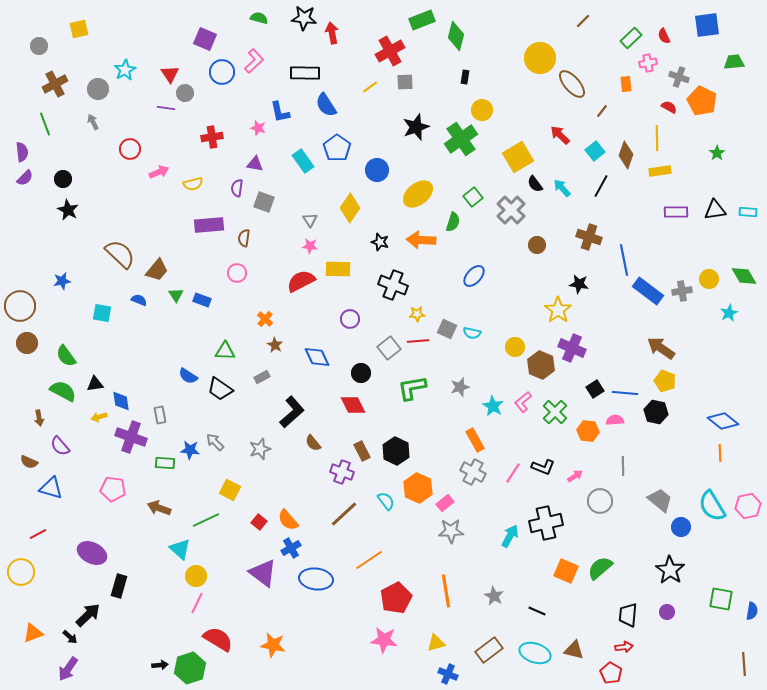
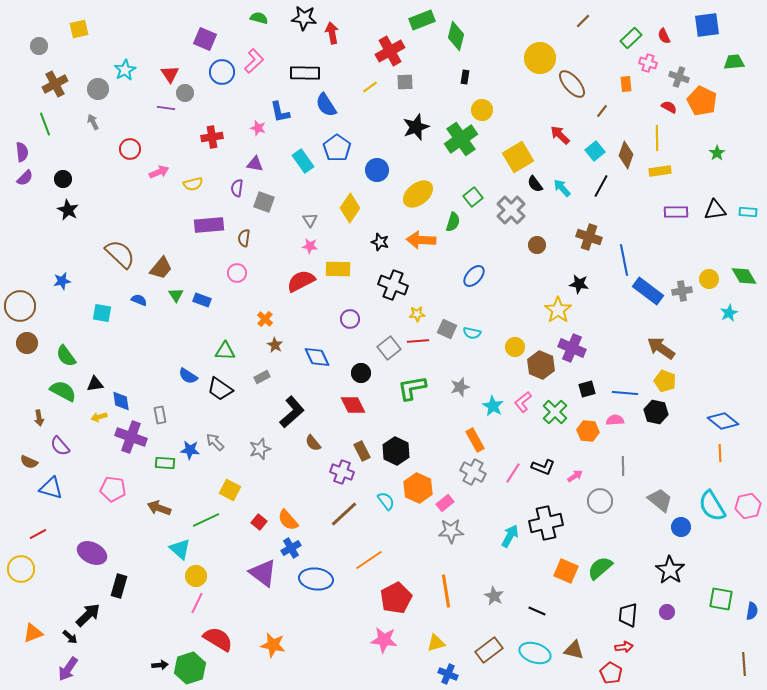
pink cross at (648, 63): rotated 30 degrees clockwise
brown trapezoid at (157, 270): moved 4 px right, 2 px up
black square at (595, 389): moved 8 px left; rotated 18 degrees clockwise
yellow circle at (21, 572): moved 3 px up
